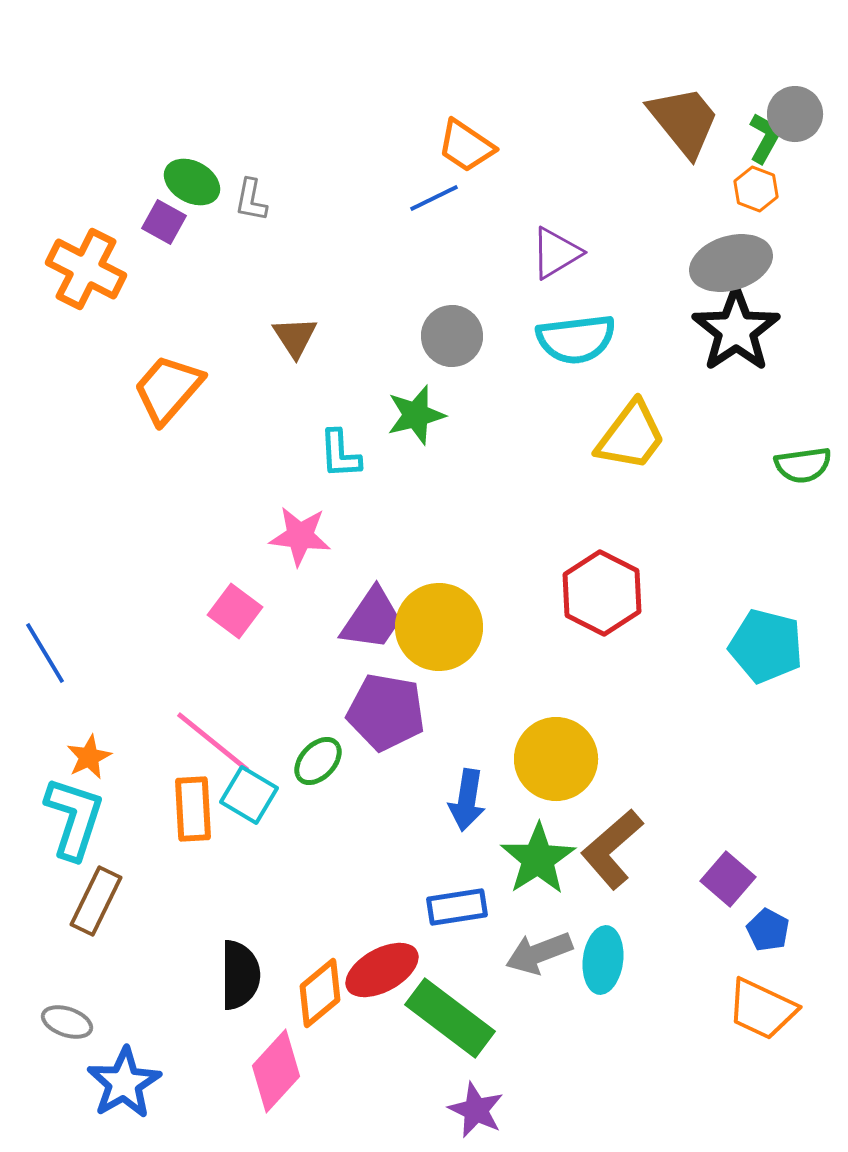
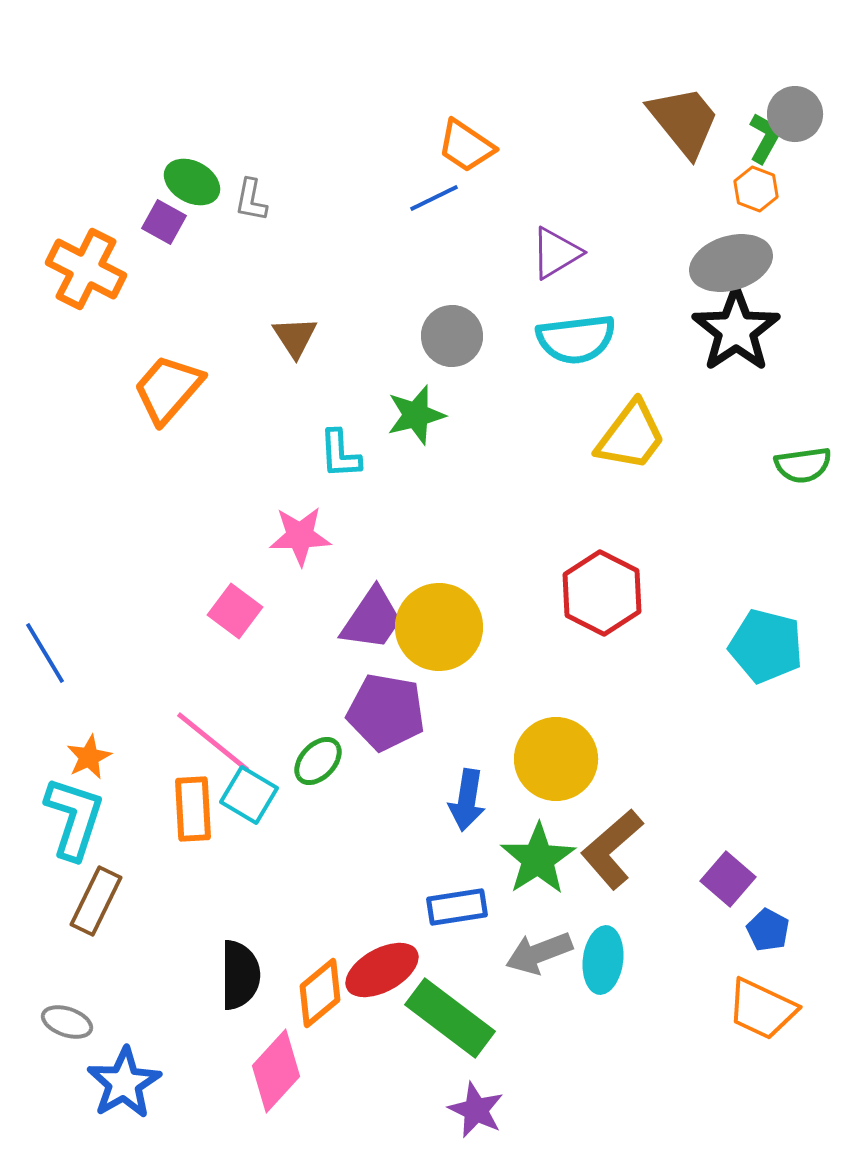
pink star at (300, 536): rotated 8 degrees counterclockwise
